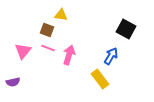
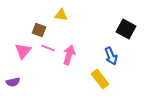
brown square: moved 8 px left
blue arrow: rotated 126 degrees clockwise
